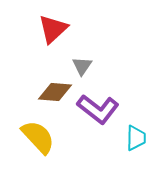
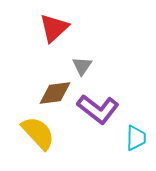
red triangle: moved 1 px right, 1 px up
brown diamond: moved 1 px down; rotated 12 degrees counterclockwise
yellow semicircle: moved 4 px up
